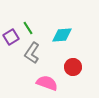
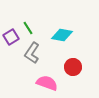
cyan diamond: rotated 15 degrees clockwise
